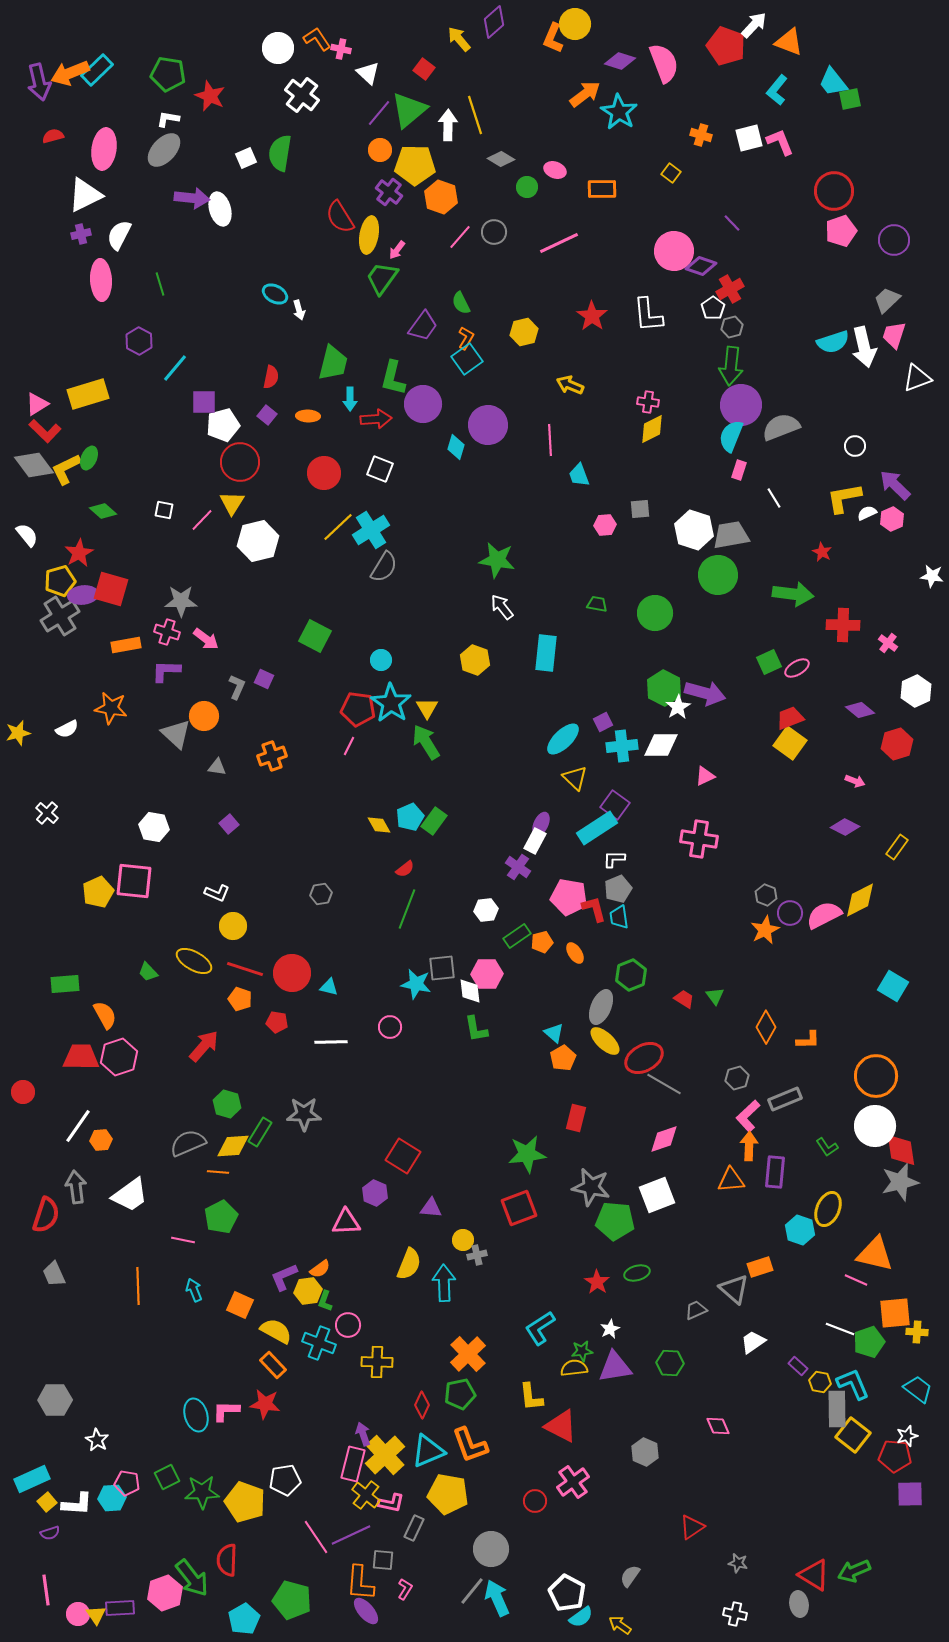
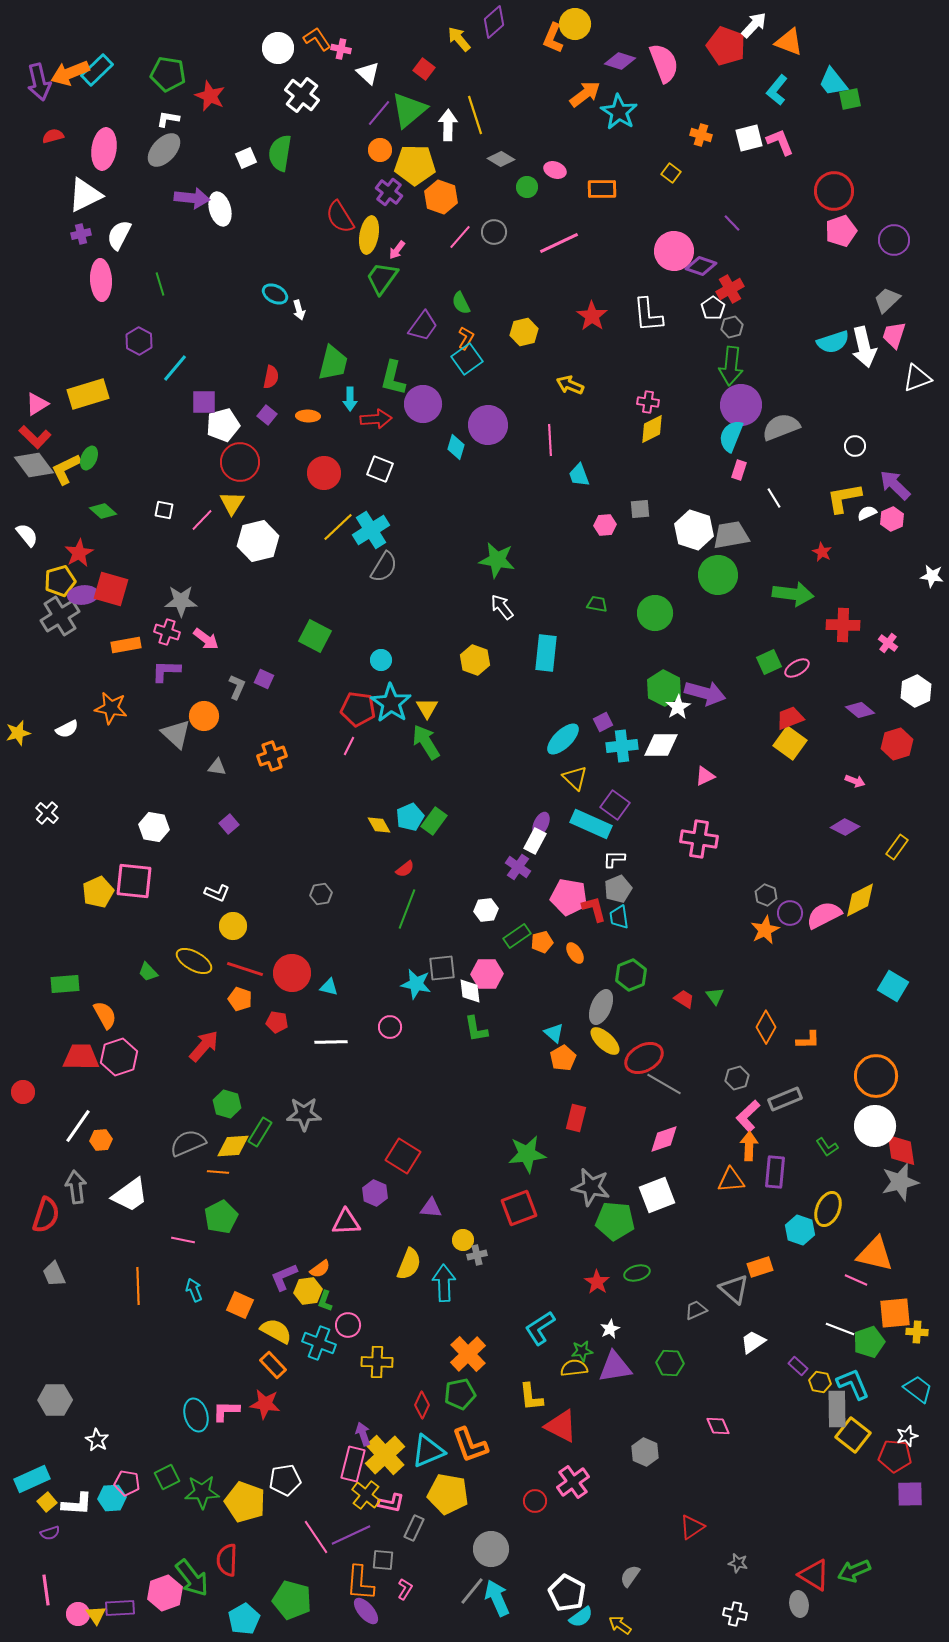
red L-shape at (45, 431): moved 10 px left, 6 px down
cyan rectangle at (597, 828): moved 6 px left, 4 px up; rotated 57 degrees clockwise
